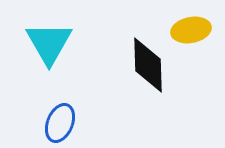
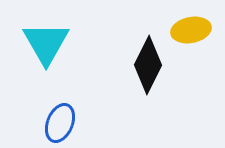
cyan triangle: moved 3 px left
black diamond: rotated 28 degrees clockwise
